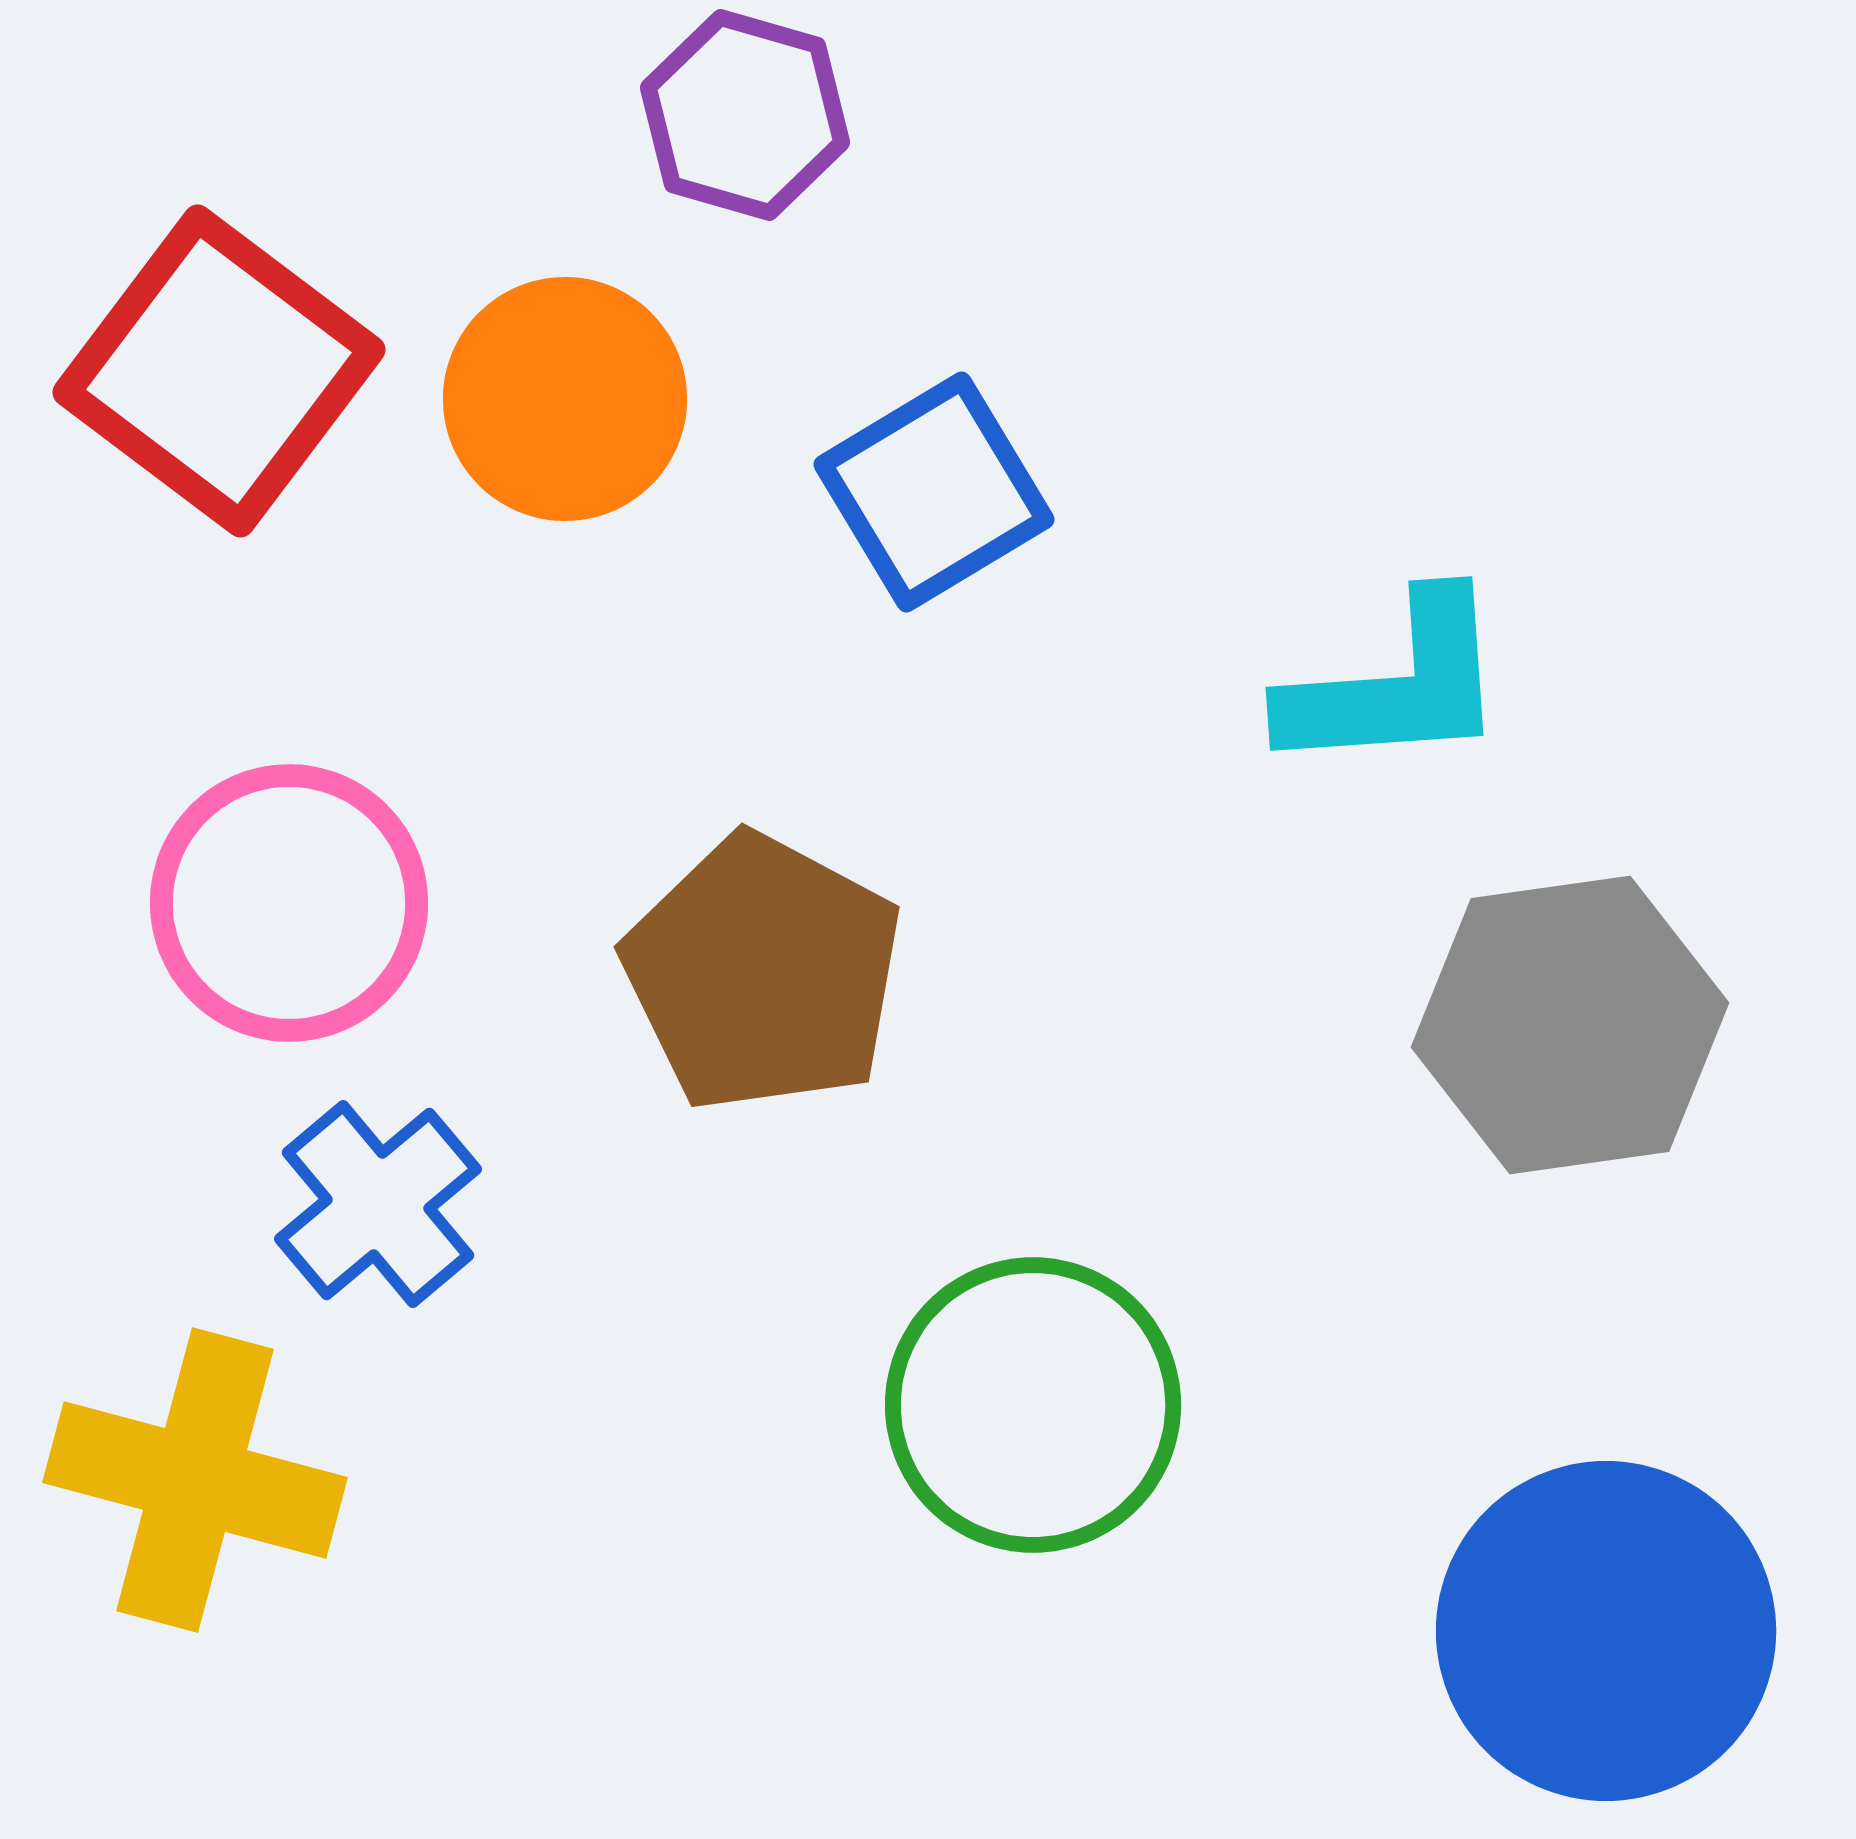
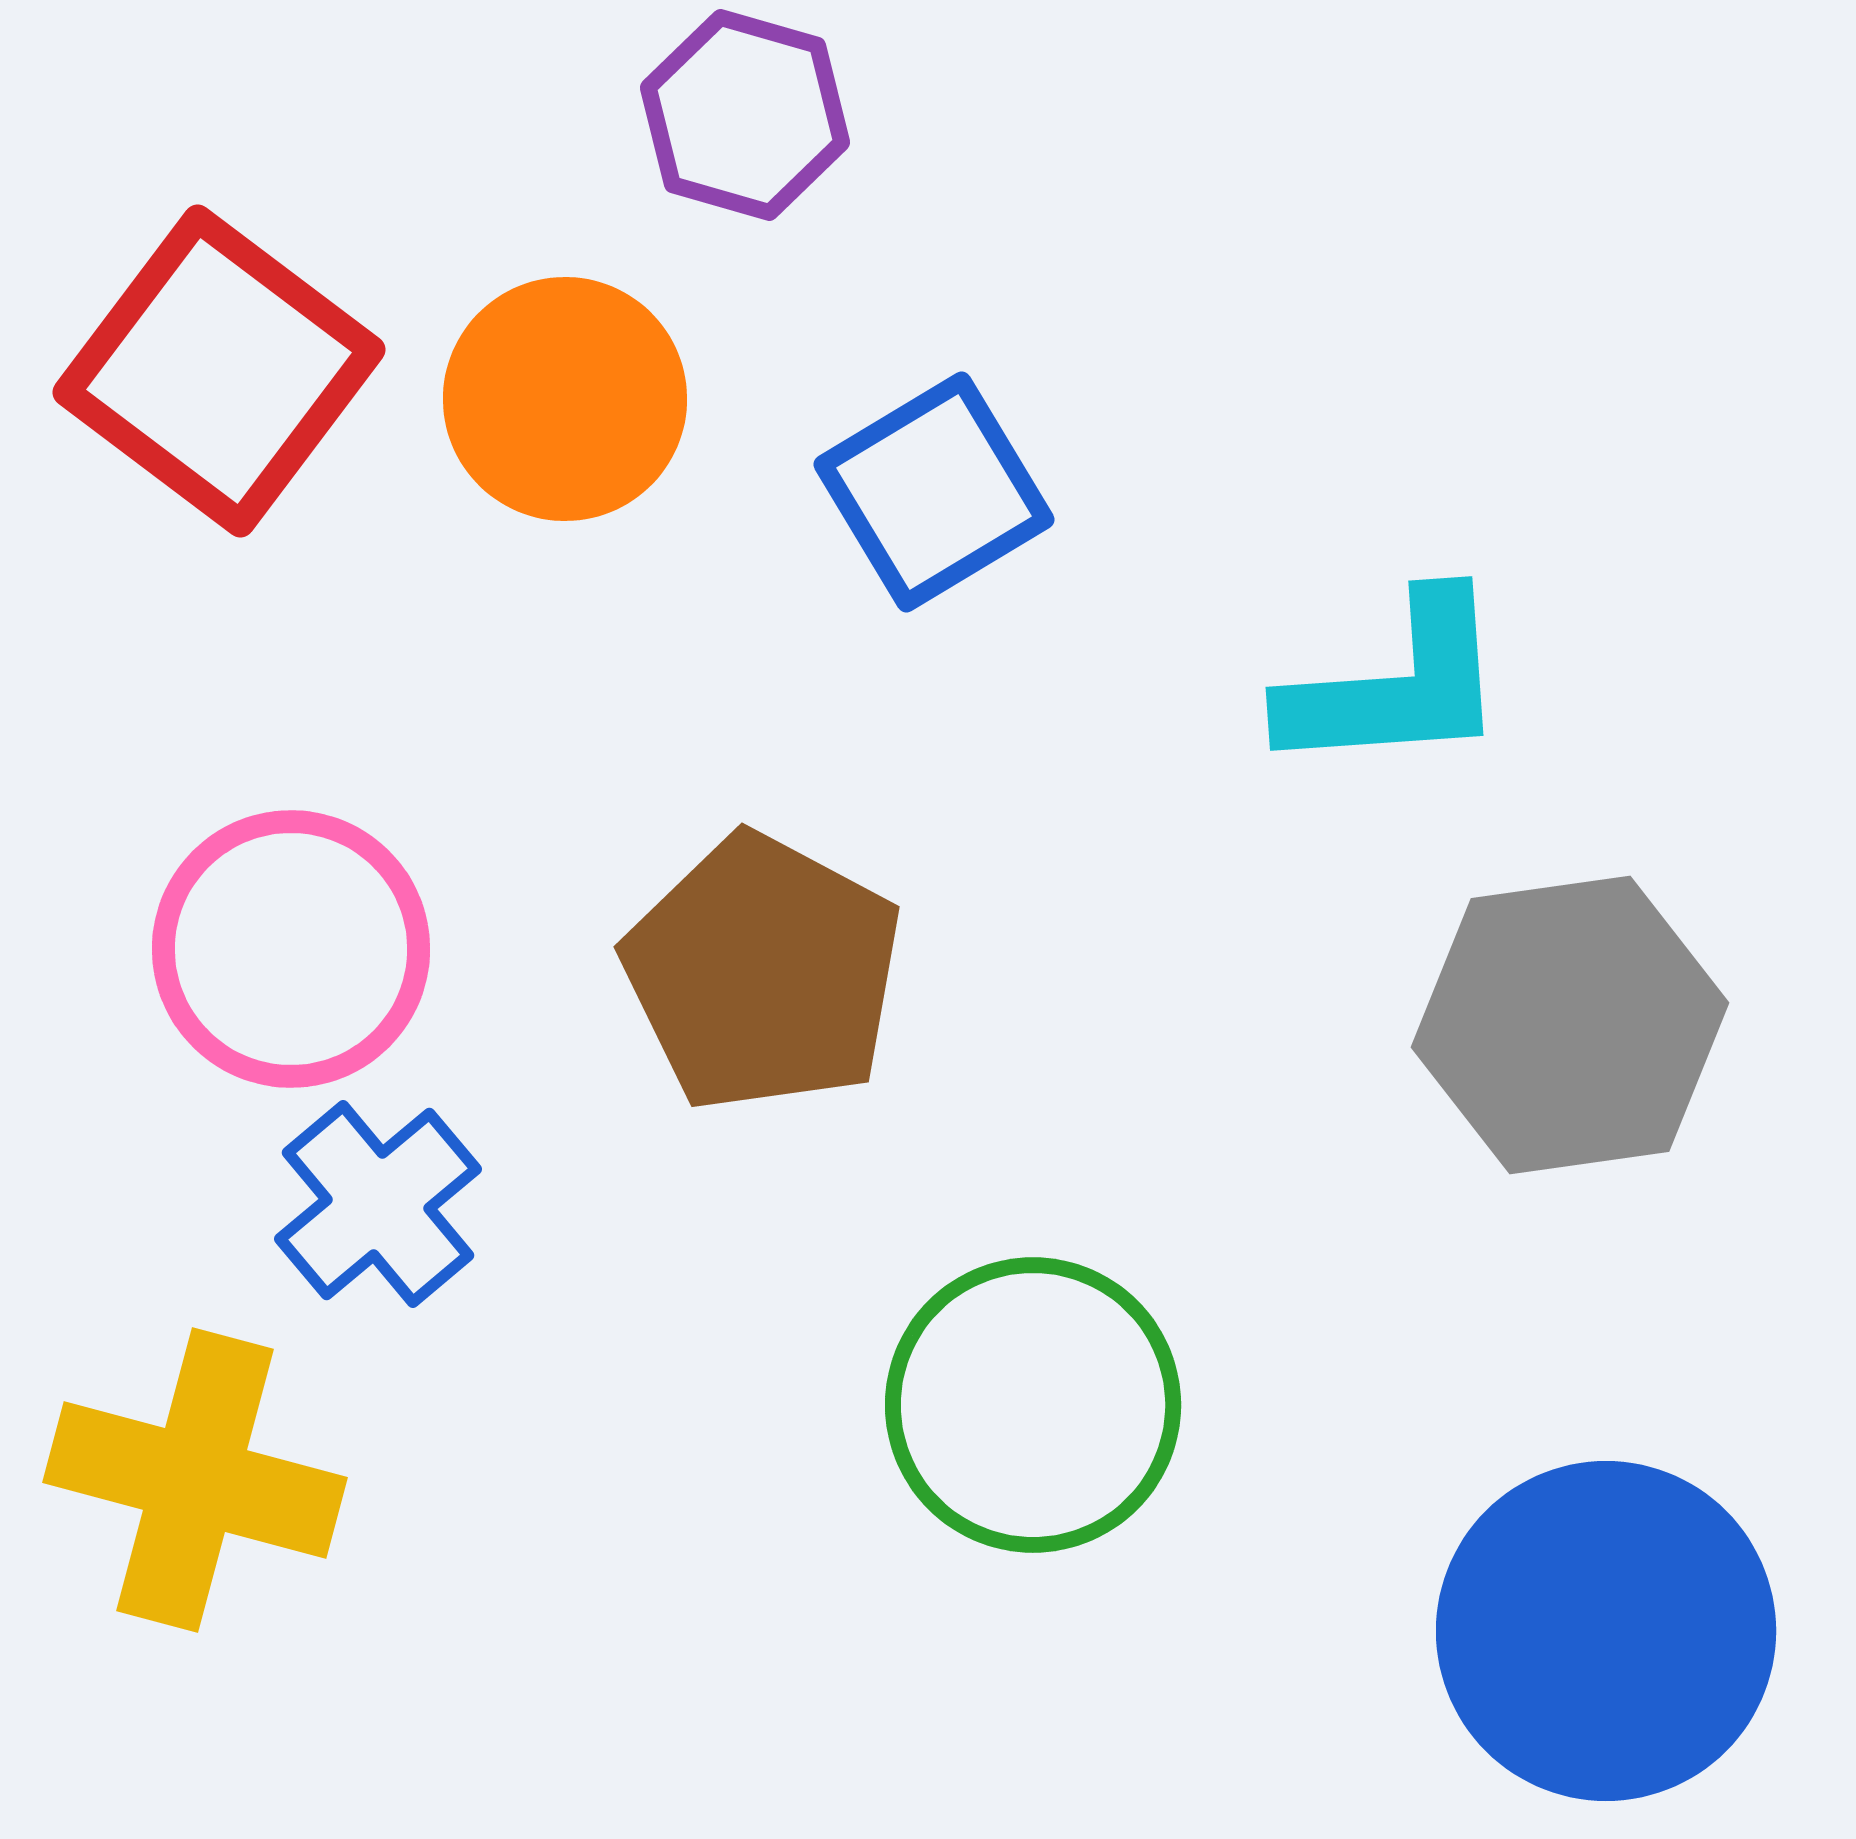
pink circle: moved 2 px right, 46 px down
